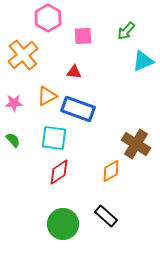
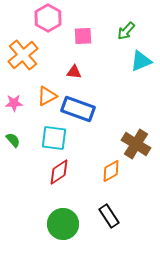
cyan triangle: moved 2 px left
black rectangle: moved 3 px right; rotated 15 degrees clockwise
